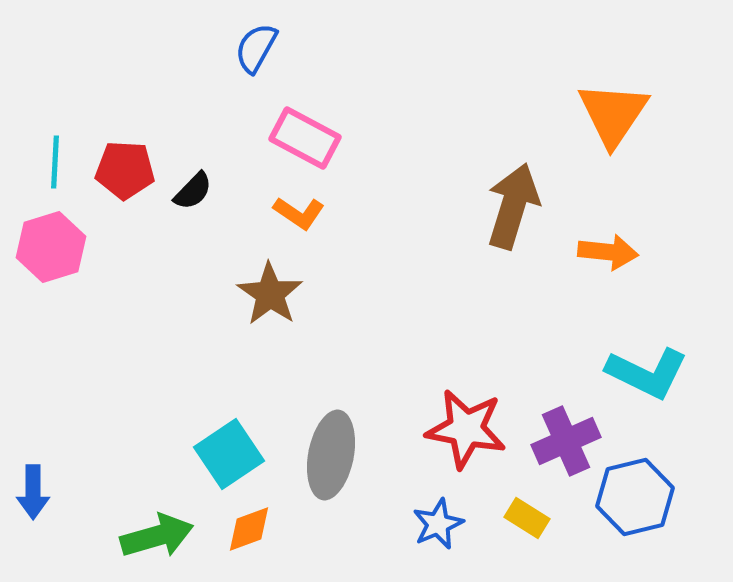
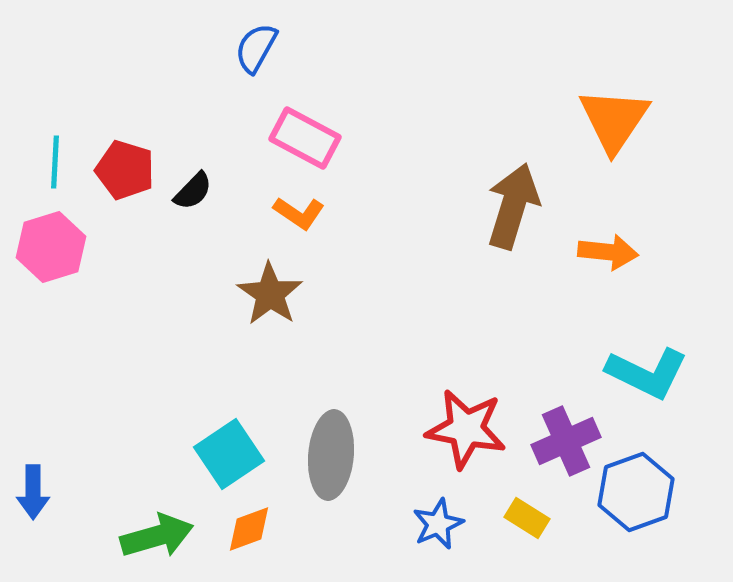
orange triangle: moved 1 px right, 6 px down
red pentagon: rotated 14 degrees clockwise
gray ellipse: rotated 6 degrees counterclockwise
blue hexagon: moved 1 px right, 5 px up; rotated 6 degrees counterclockwise
